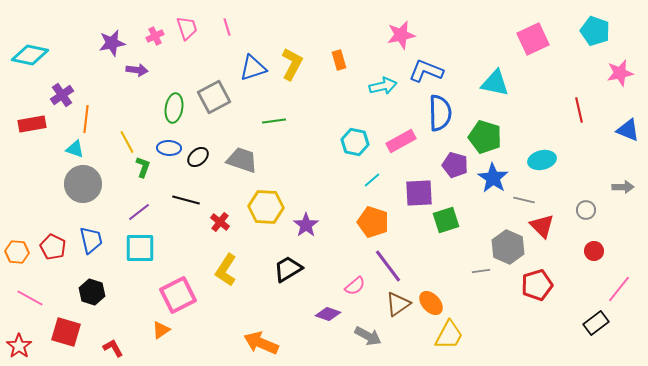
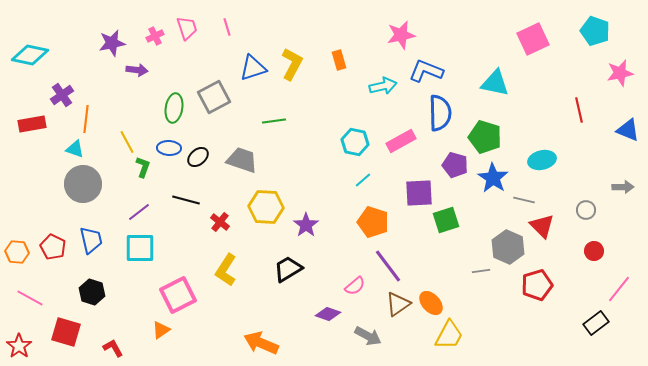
cyan line at (372, 180): moved 9 px left
